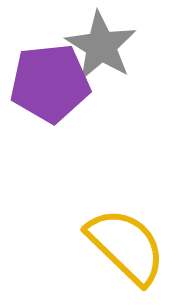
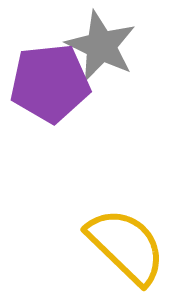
gray star: rotated 6 degrees counterclockwise
